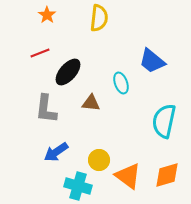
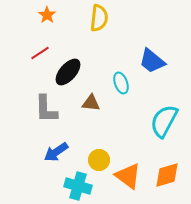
red line: rotated 12 degrees counterclockwise
gray L-shape: rotated 8 degrees counterclockwise
cyan semicircle: rotated 16 degrees clockwise
